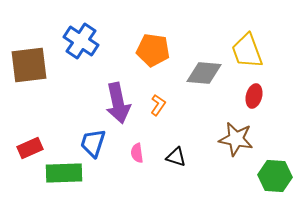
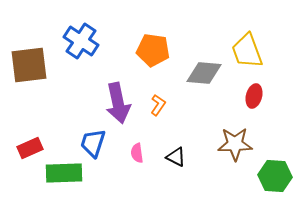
brown star: moved 1 px left, 5 px down; rotated 12 degrees counterclockwise
black triangle: rotated 10 degrees clockwise
